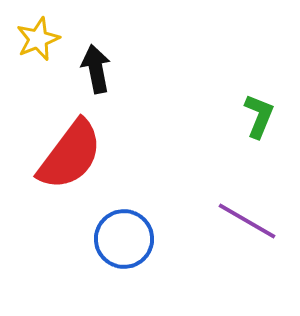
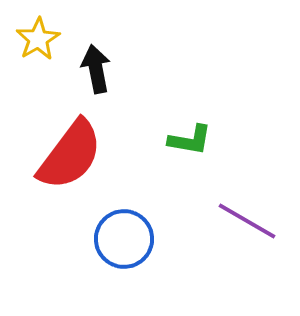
yellow star: rotated 9 degrees counterclockwise
green L-shape: moved 69 px left, 24 px down; rotated 78 degrees clockwise
